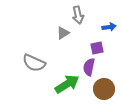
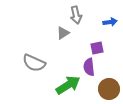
gray arrow: moved 2 px left
blue arrow: moved 1 px right, 5 px up
purple semicircle: rotated 18 degrees counterclockwise
green arrow: moved 1 px right, 1 px down
brown circle: moved 5 px right
